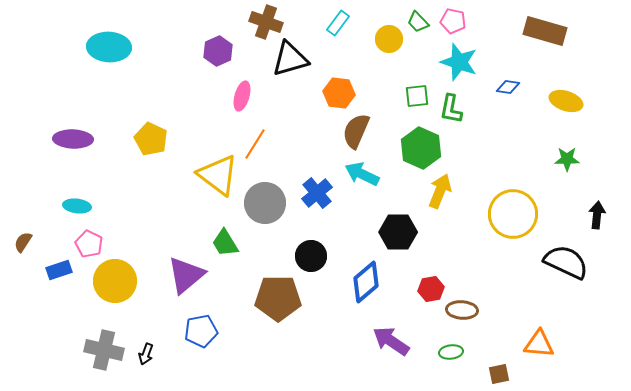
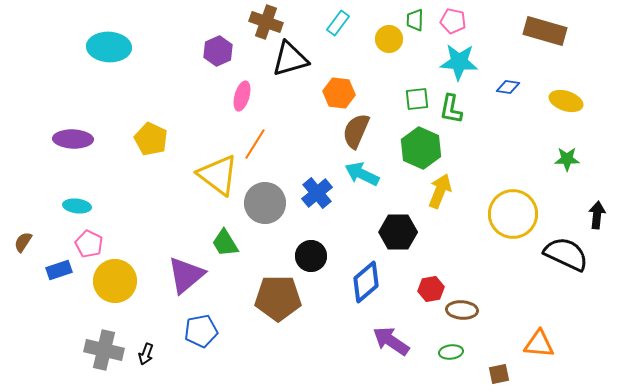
green trapezoid at (418, 22): moved 3 px left, 2 px up; rotated 45 degrees clockwise
cyan star at (459, 62): rotated 15 degrees counterclockwise
green square at (417, 96): moved 3 px down
black semicircle at (566, 262): moved 8 px up
